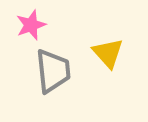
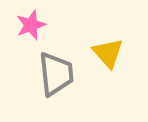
gray trapezoid: moved 3 px right, 3 px down
